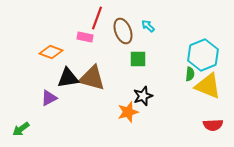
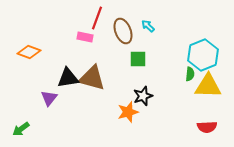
orange diamond: moved 22 px left
yellow triangle: rotated 20 degrees counterclockwise
purple triangle: rotated 24 degrees counterclockwise
red semicircle: moved 6 px left, 2 px down
